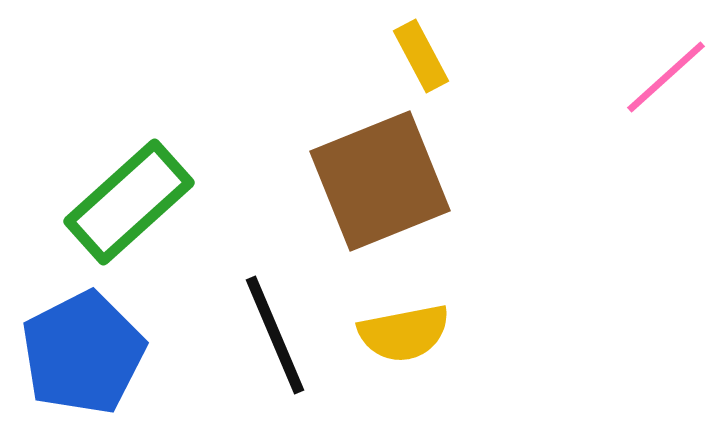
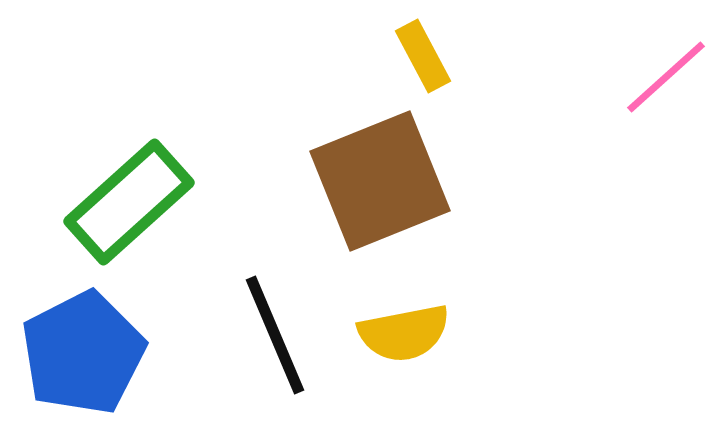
yellow rectangle: moved 2 px right
